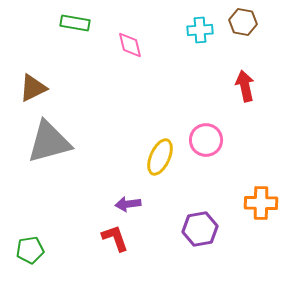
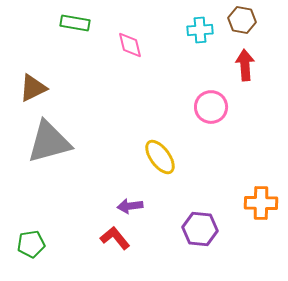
brown hexagon: moved 1 px left, 2 px up
red arrow: moved 21 px up; rotated 8 degrees clockwise
pink circle: moved 5 px right, 33 px up
yellow ellipse: rotated 60 degrees counterclockwise
purple arrow: moved 2 px right, 2 px down
purple hexagon: rotated 16 degrees clockwise
red L-shape: rotated 20 degrees counterclockwise
green pentagon: moved 1 px right, 6 px up
